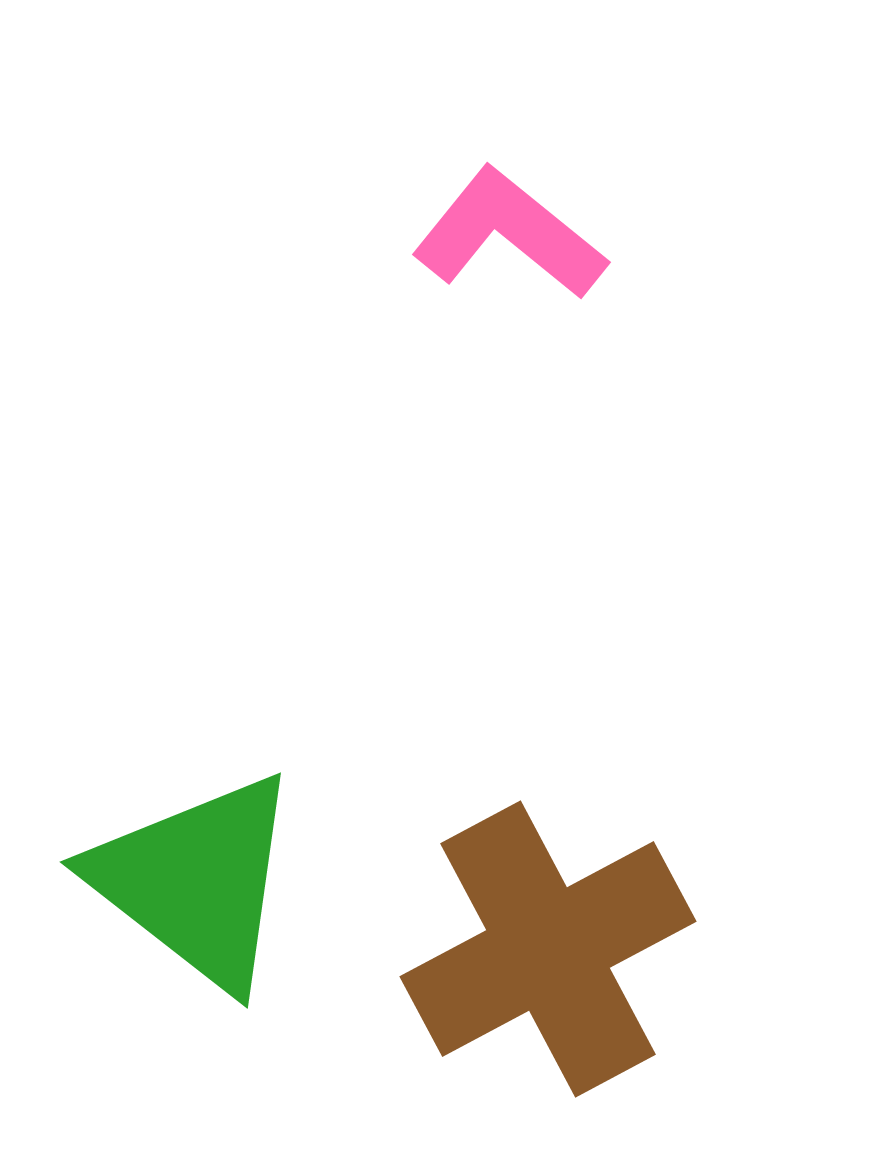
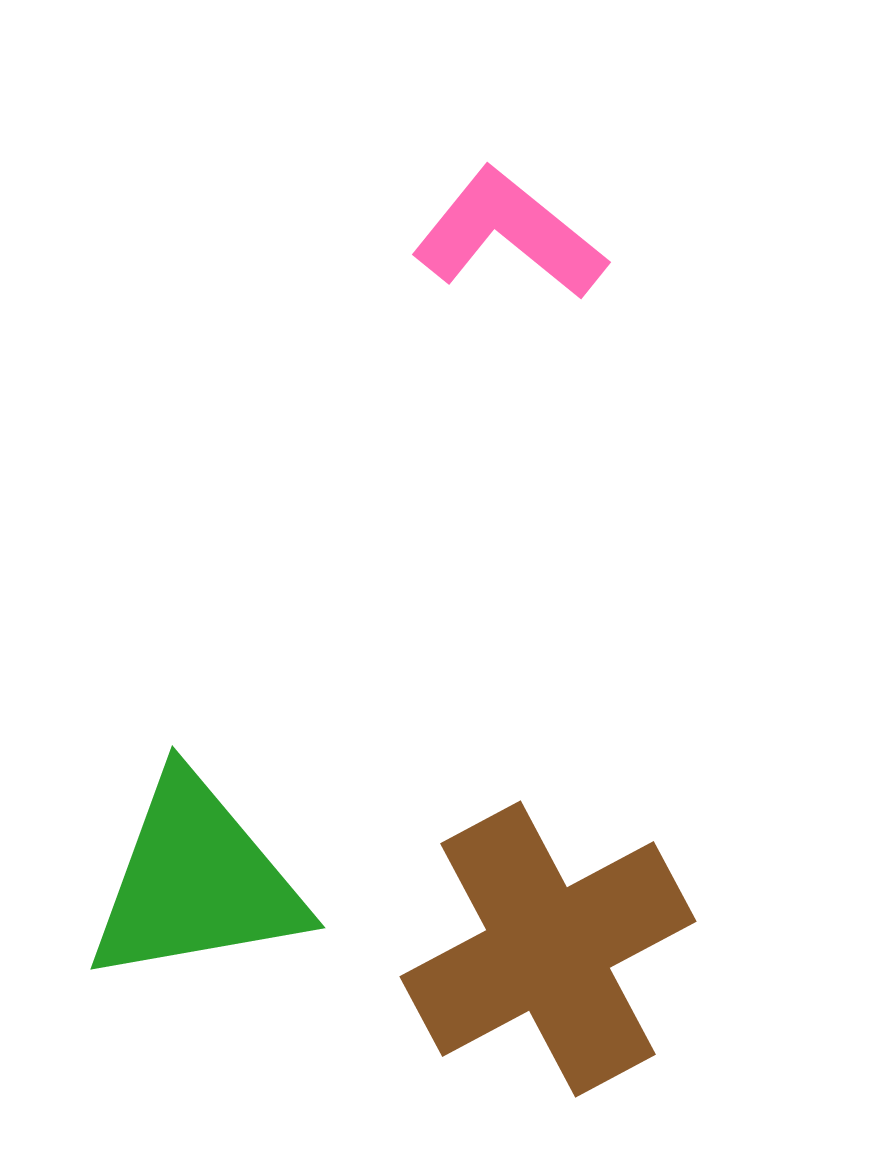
green triangle: rotated 48 degrees counterclockwise
